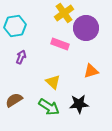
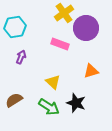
cyan hexagon: moved 1 px down
black star: moved 3 px left, 1 px up; rotated 24 degrees clockwise
